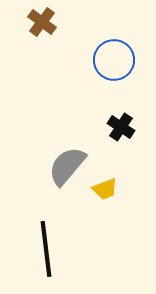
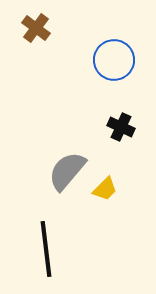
brown cross: moved 6 px left, 6 px down
black cross: rotated 8 degrees counterclockwise
gray semicircle: moved 5 px down
yellow trapezoid: rotated 24 degrees counterclockwise
